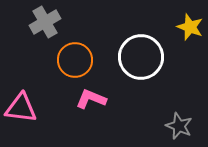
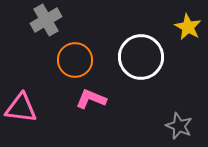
gray cross: moved 1 px right, 2 px up
yellow star: moved 2 px left; rotated 8 degrees clockwise
